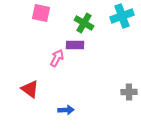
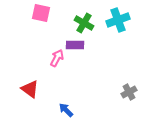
cyan cross: moved 4 px left, 4 px down
gray cross: rotated 28 degrees counterclockwise
blue arrow: rotated 133 degrees counterclockwise
